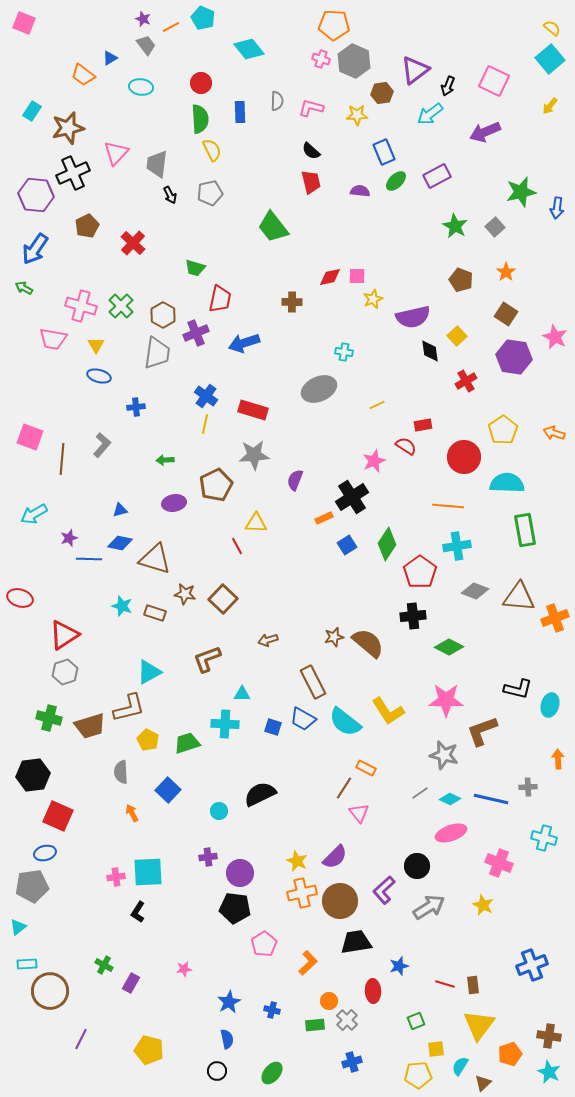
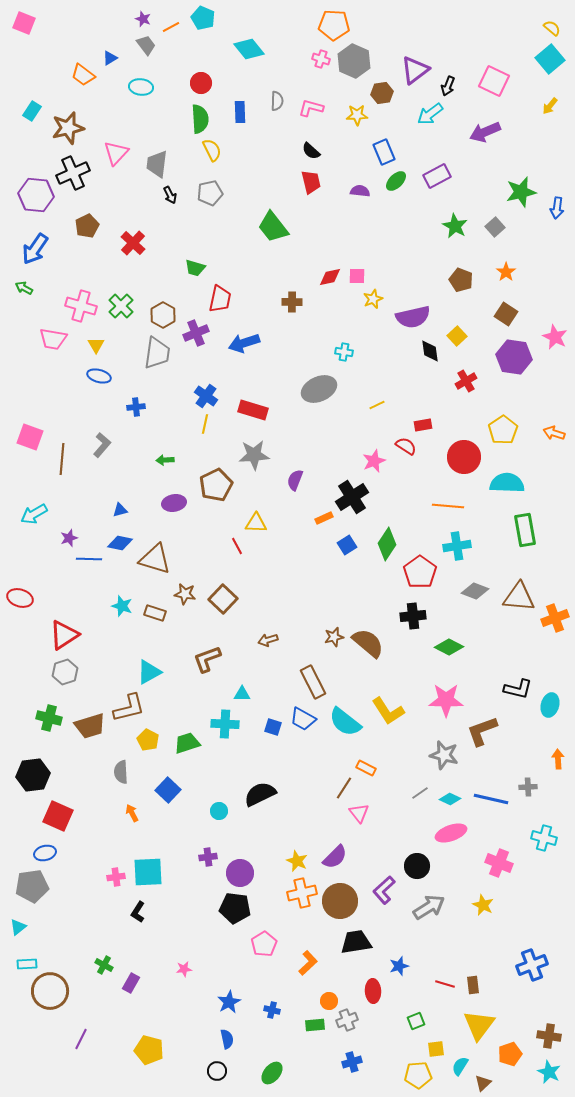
gray cross at (347, 1020): rotated 25 degrees clockwise
